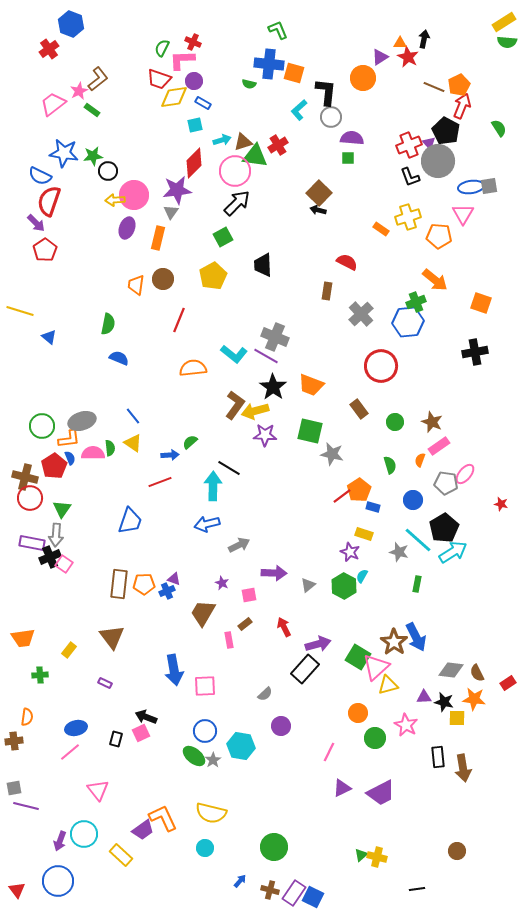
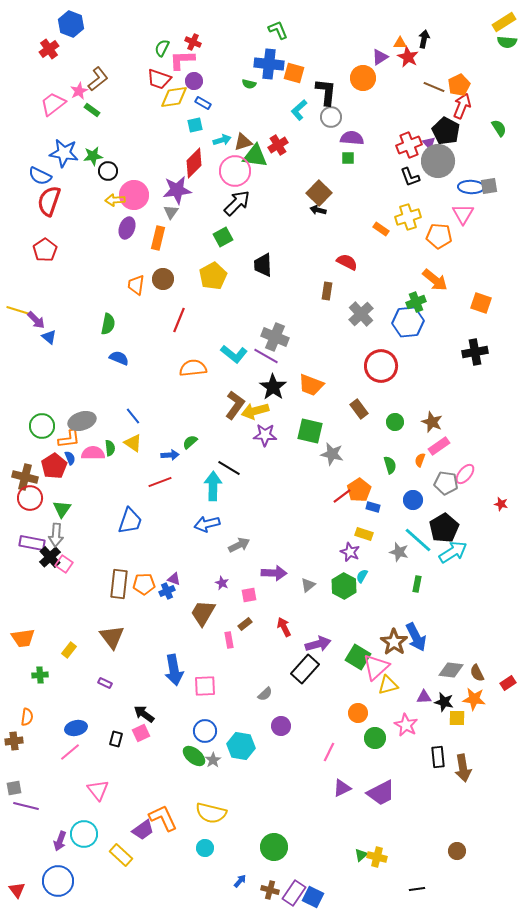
blue ellipse at (471, 187): rotated 10 degrees clockwise
purple arrow at (36, 223): moved 97 px down
black cross at (50, 557): rotated 20 degrees counterclockwise
black arrow at (146, 717): moved 2 px left, 3 px up; rotated 15 degrees clockwise
